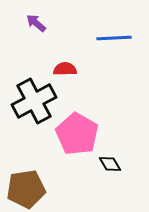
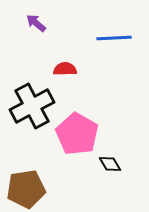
black cross: moved 2 px left, 5 px down
